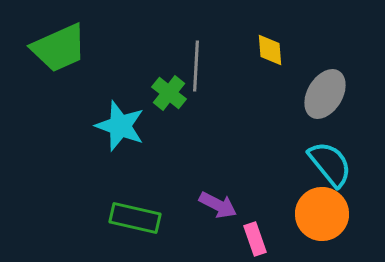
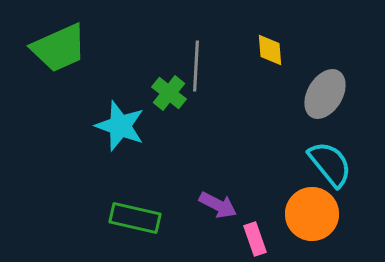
orange circle: moved 10 px left
